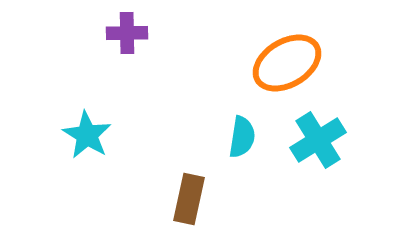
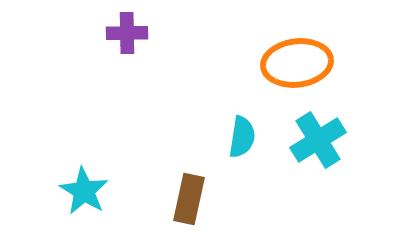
orange ellipse: moved 10 px right; rotated 24 degrees clockwise
cyan star: moved 3 px left, 56 px down
